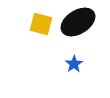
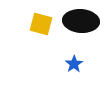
black ellipse: moved 3 px right, 1 px up; rotated 36 degrees clockwise
